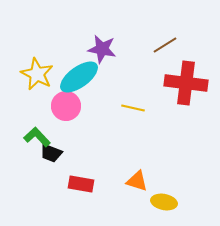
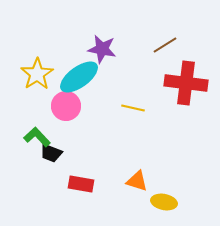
yellow star: rotated 12 degrees clockwise
